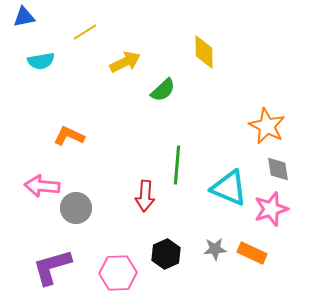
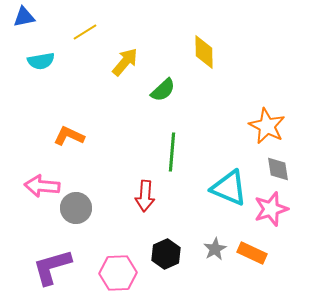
yellow arrow: rotated 24 degrees counterclockwise
green line: moved 5 px left, 13 px up
gray star: rotated 25 degrees counterclockwise
